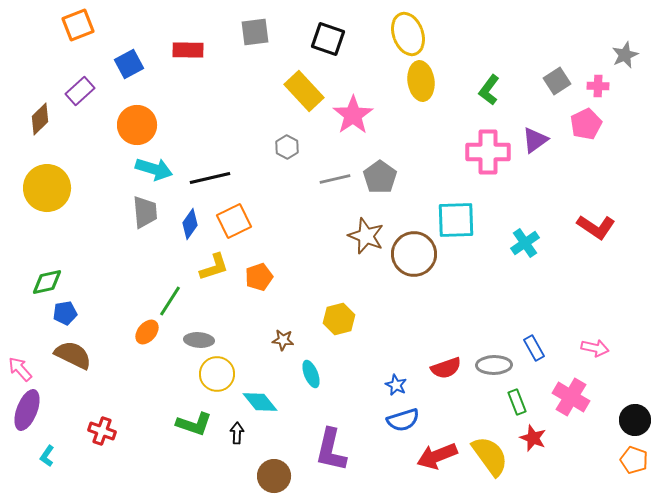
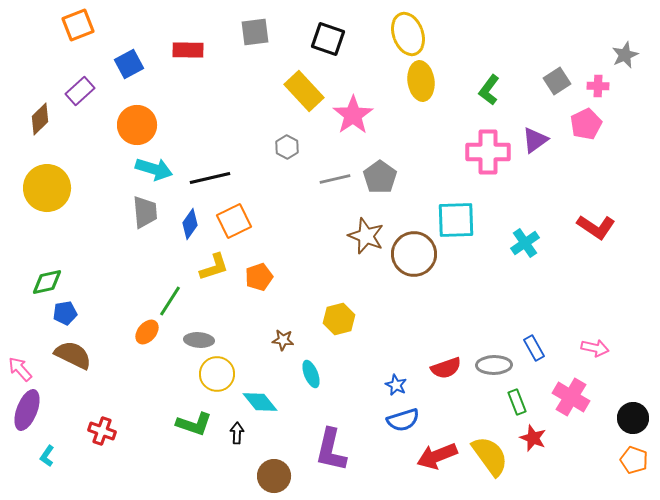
black circle at (635, 420): moved 2 px left, 2 px up
